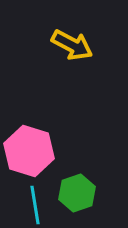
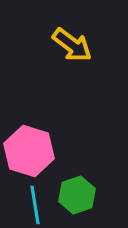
yellow arrow: rotated 9 degrees clockwise
green hexagon: moved 2 px down
